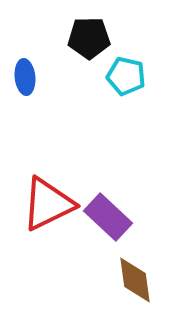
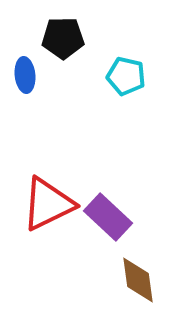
black pentagon: moved 26 px left
blue ellipse: moved 2 px up
brown diamond: moved 3 px right
